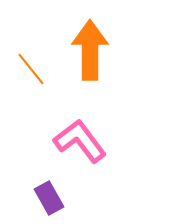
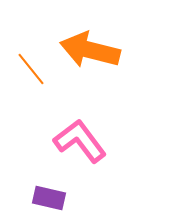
orange arrow: rotated 76 degrees counterclockwise
purple rectangle: rotated 48 degrees counterclockwise
